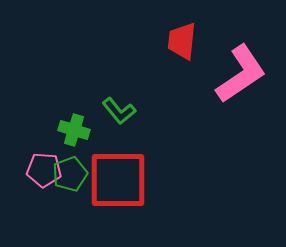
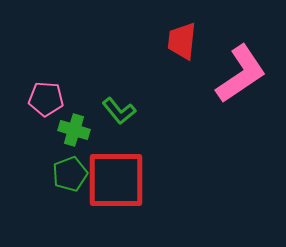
pink pentagon: moved 2 px right, 71 px up
red square: moved 2 px left
